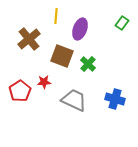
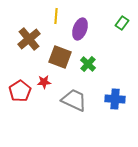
brown square: moved 2 px left, 1 px down
blue cross: rotated 12 degrees counterclockwise
